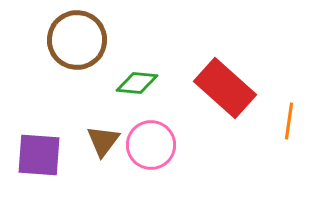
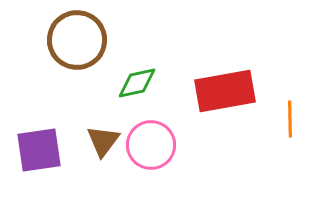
green diamond: rotated 18 degrees counterclockwise
red rectangle: moved 3 px down; rotated 52 degrees counterclockwise
orange line: moved 1 px right, 2 px up; rotated 9 degrees counterclockwise
purple square: moved 5 px up; rotated 12 degrees counterclockwise
